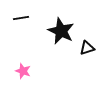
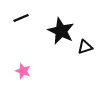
black line: rotated 14 degrees counterclockwise
black triangle: moved 2 px left, 1 px up
